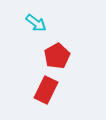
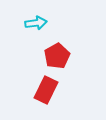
cyan arrow: rotated 45 degrees counterclockwise
